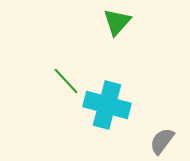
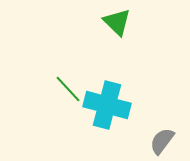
green triangle: rotated 28 degrees counterclockwise
green line: moved 2 px right, 8 px down
